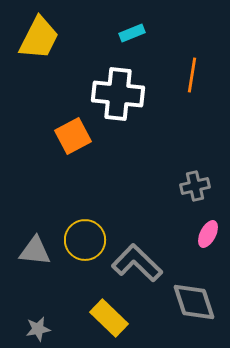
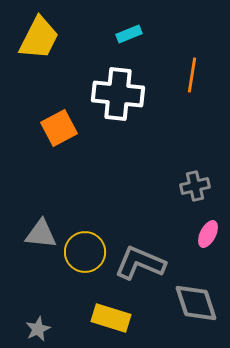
cyan rectangle: moved 3 px left, 1 px down
orange square: moved 14 px left, 8 px up
yellow circle: moved 12 px down
gray triangle: moved 6 px right, 17 px up
gray L-shape: moved 3 px right; rotated 21 degrees counterclockwise
gray diamond: moved 2 px right, 1 px down
yellow rectangle: moved 2 px right; rotated 27 degrees counterclockwise
gray star: rotated 15 degrees counterclockwise
